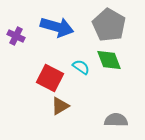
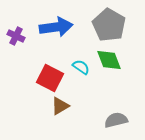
blue arrow: moved 1 px left; rotated 24 degrees counterclockwise
gray semicircle: rotated 15 degrees counterclockwise
